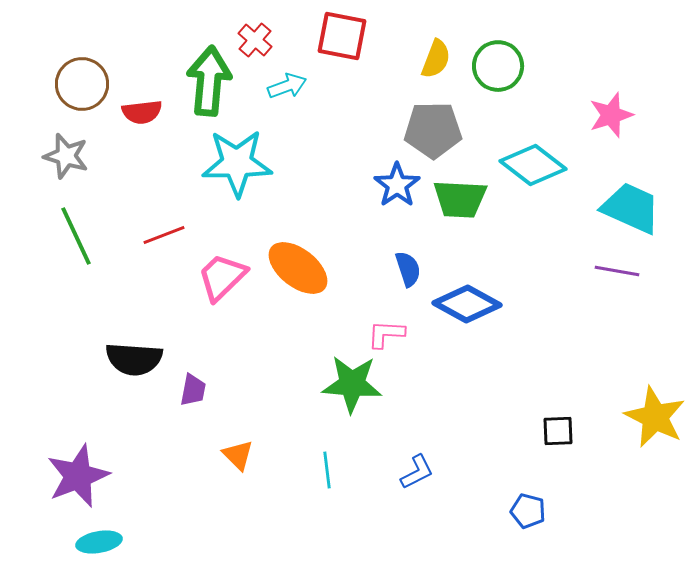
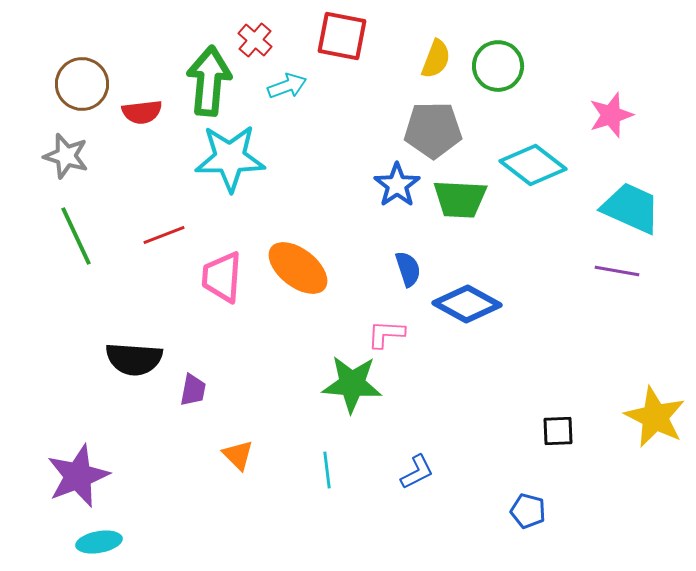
cyan star: moved 7 px left, 5 px up
pink trapezoid: rotated 42 degrees counterclockwise
